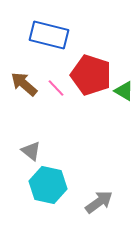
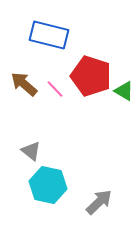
red pentagon: moved 1 px down
pink line: moved 1 px left, 1 px down
gray arrow: rotated 8 degrees counterclockwise
